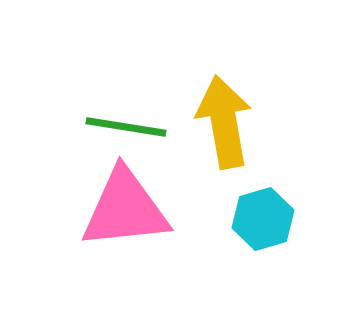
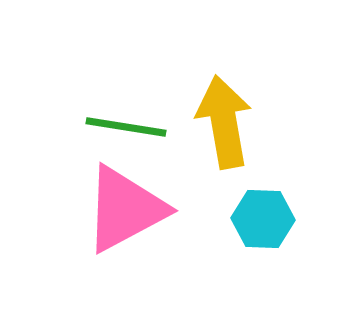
pink triangle: rotated 22 degrees counterclockwise
cyan hexagon: rotated 18 degrees clockwise
